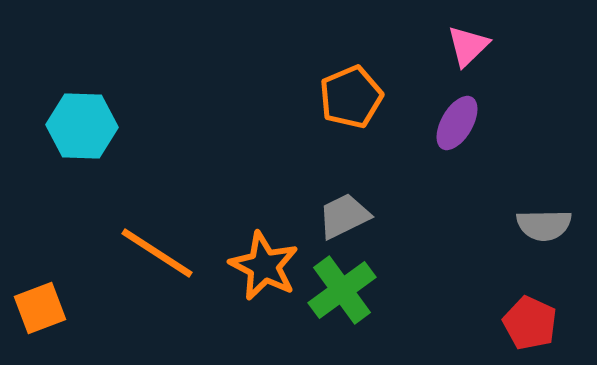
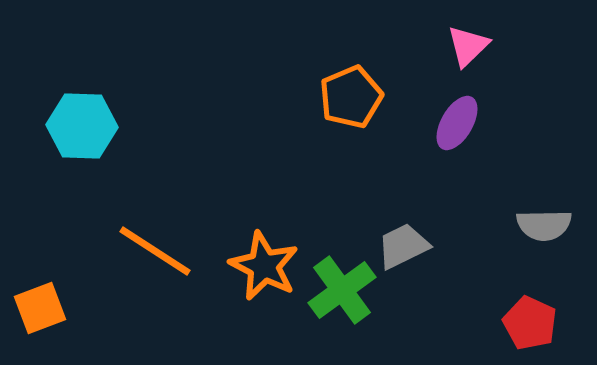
gray trapezoid: moved 59 px right, 30 px down
orange line: moved 2 px left, 2 px up
